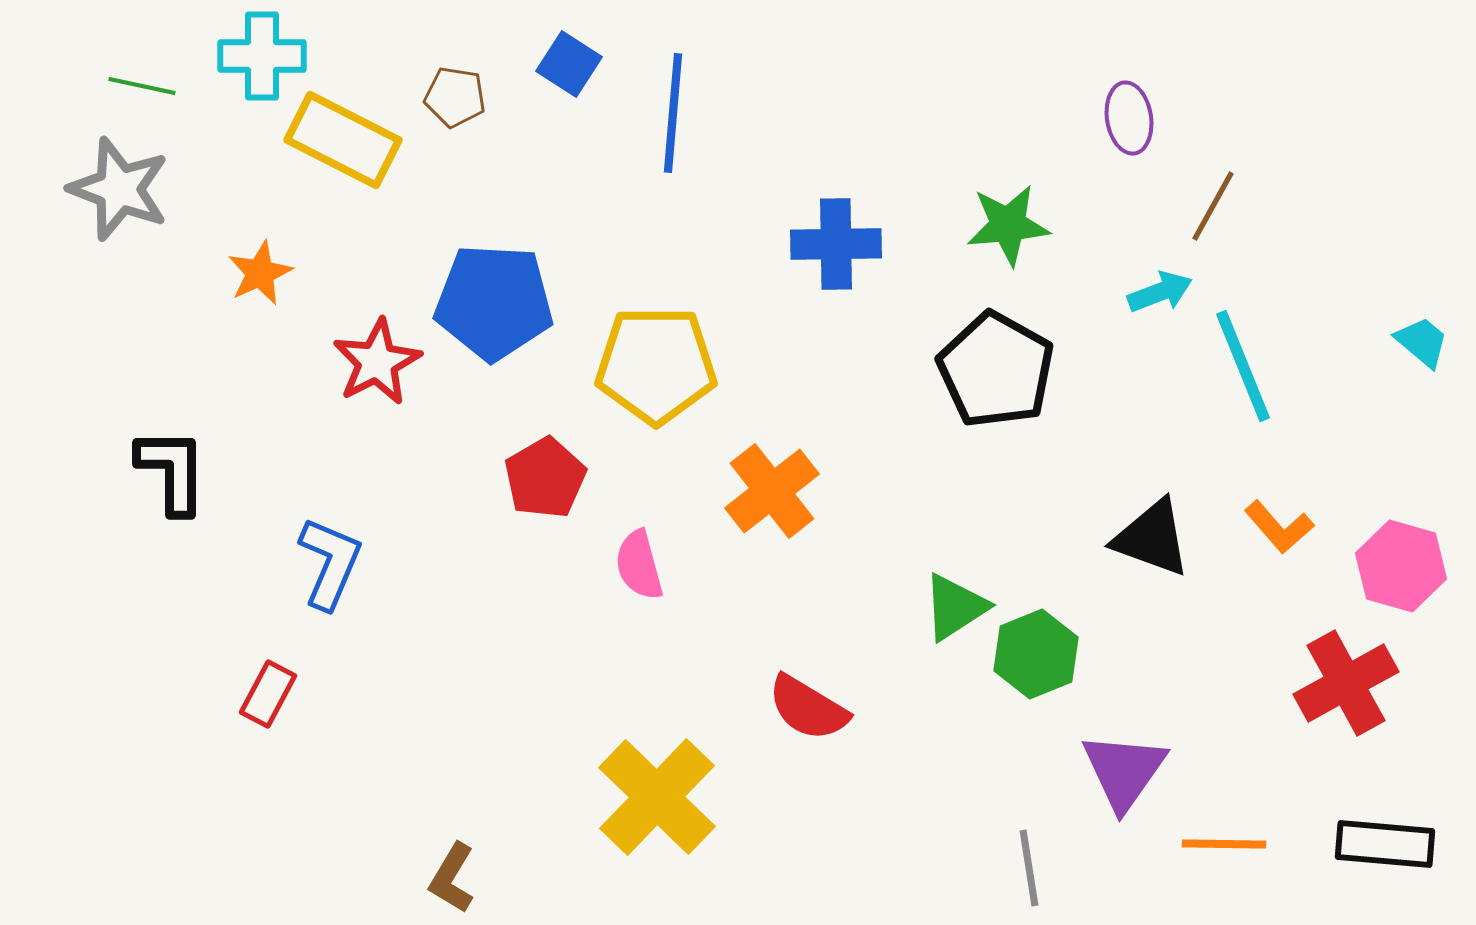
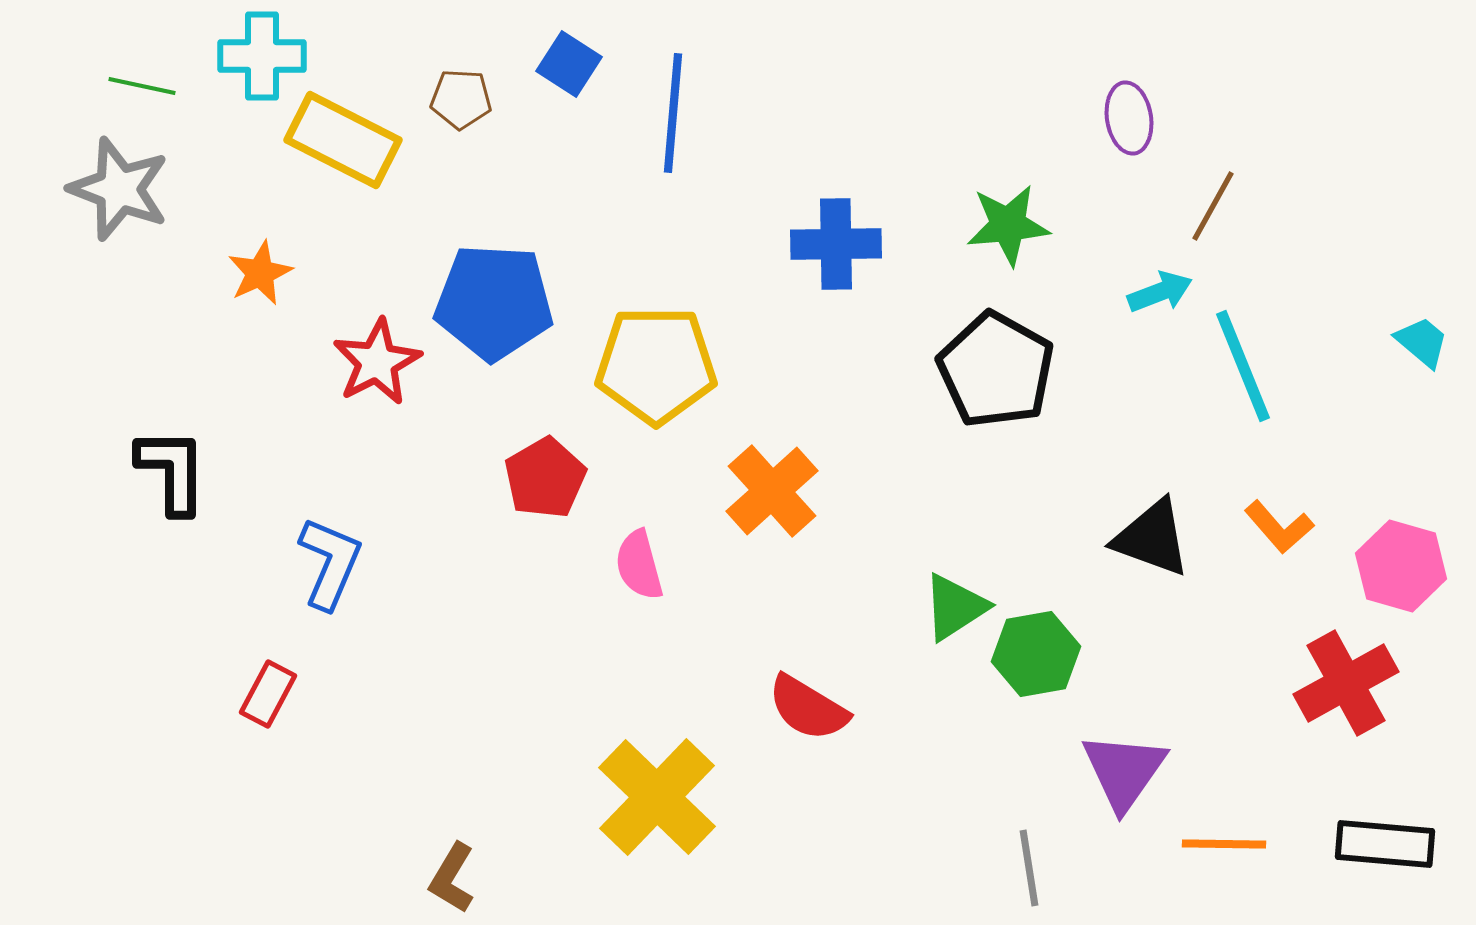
brown pentagon: moved 6 px right, 2 px down; rotated 6 degrees counterclockwise
orange cross: rotated 4 degrees counterclockwise
green hexagon: rotated 12 degrees clockwise
